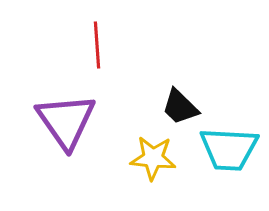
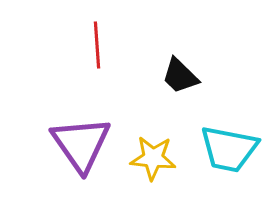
black trapezoid: moved 31 px up
purple triangle: moved 15 px right, 23 px down
cyan trapezoid: rotated 8 degrees clockwise
